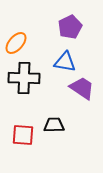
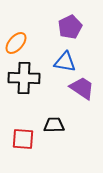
red square: moved 4 px down
